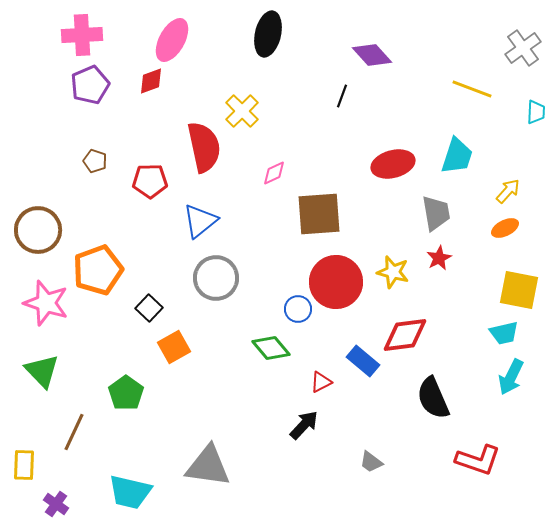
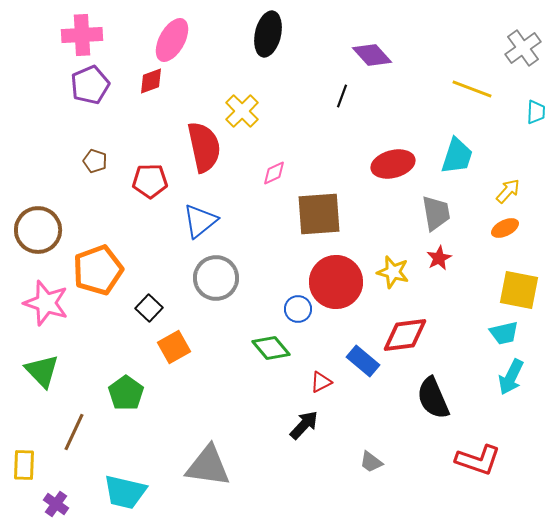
cyan trapezoid at (130, 492): moved 5 px left
